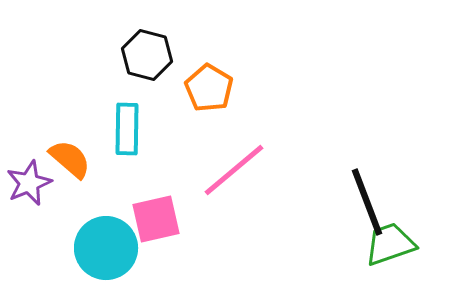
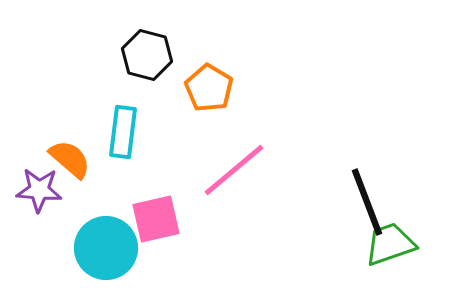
cyan rectangle: moved 4 px left, 3 px down; rotated 6 degrees clockwise
purple star: moved 10 px right, 7 px down; rotated 27 degrees clockwise
